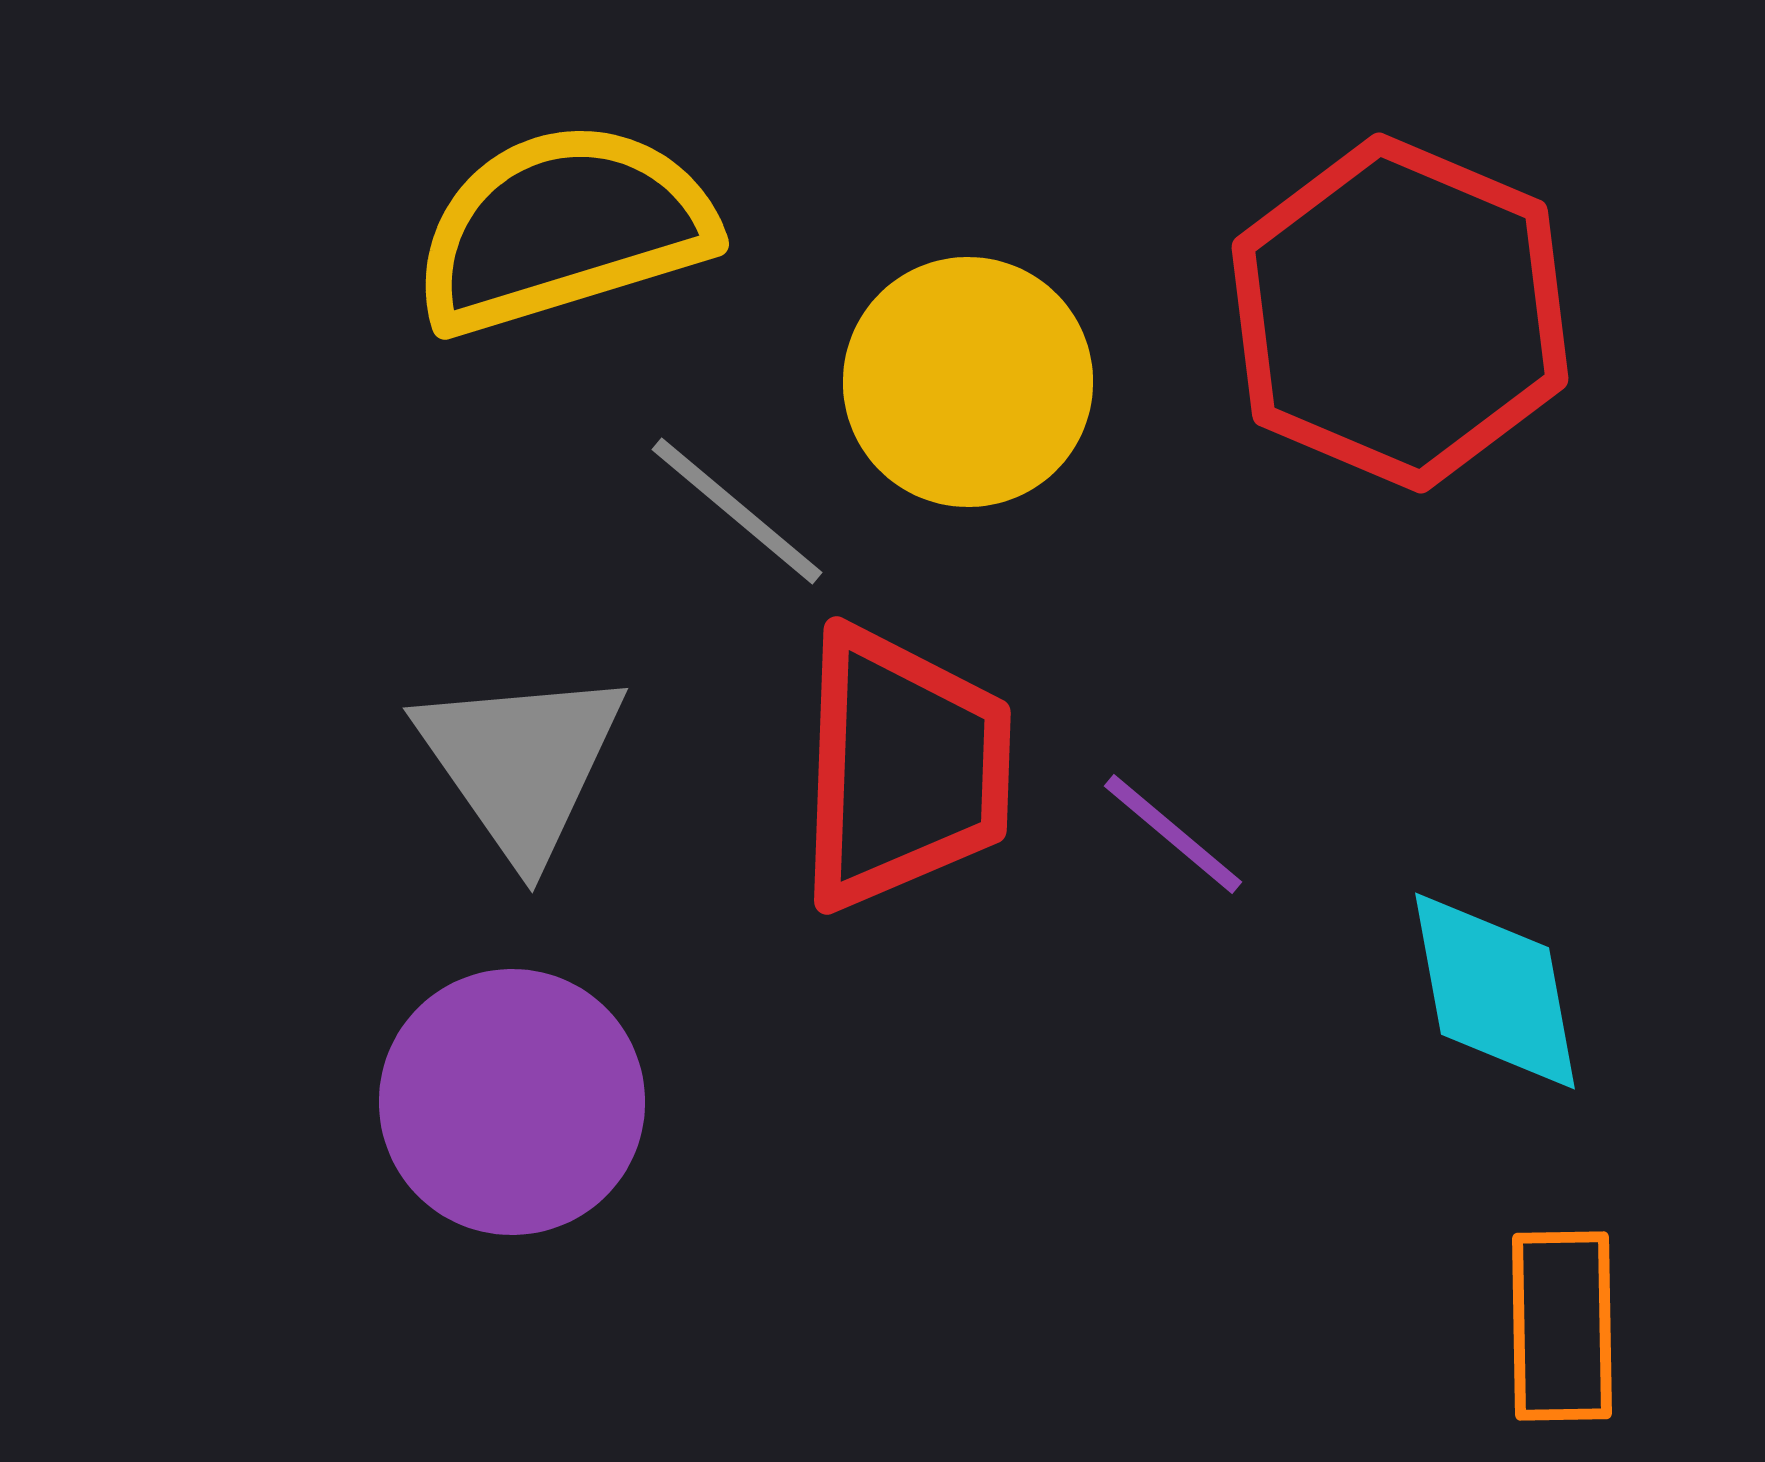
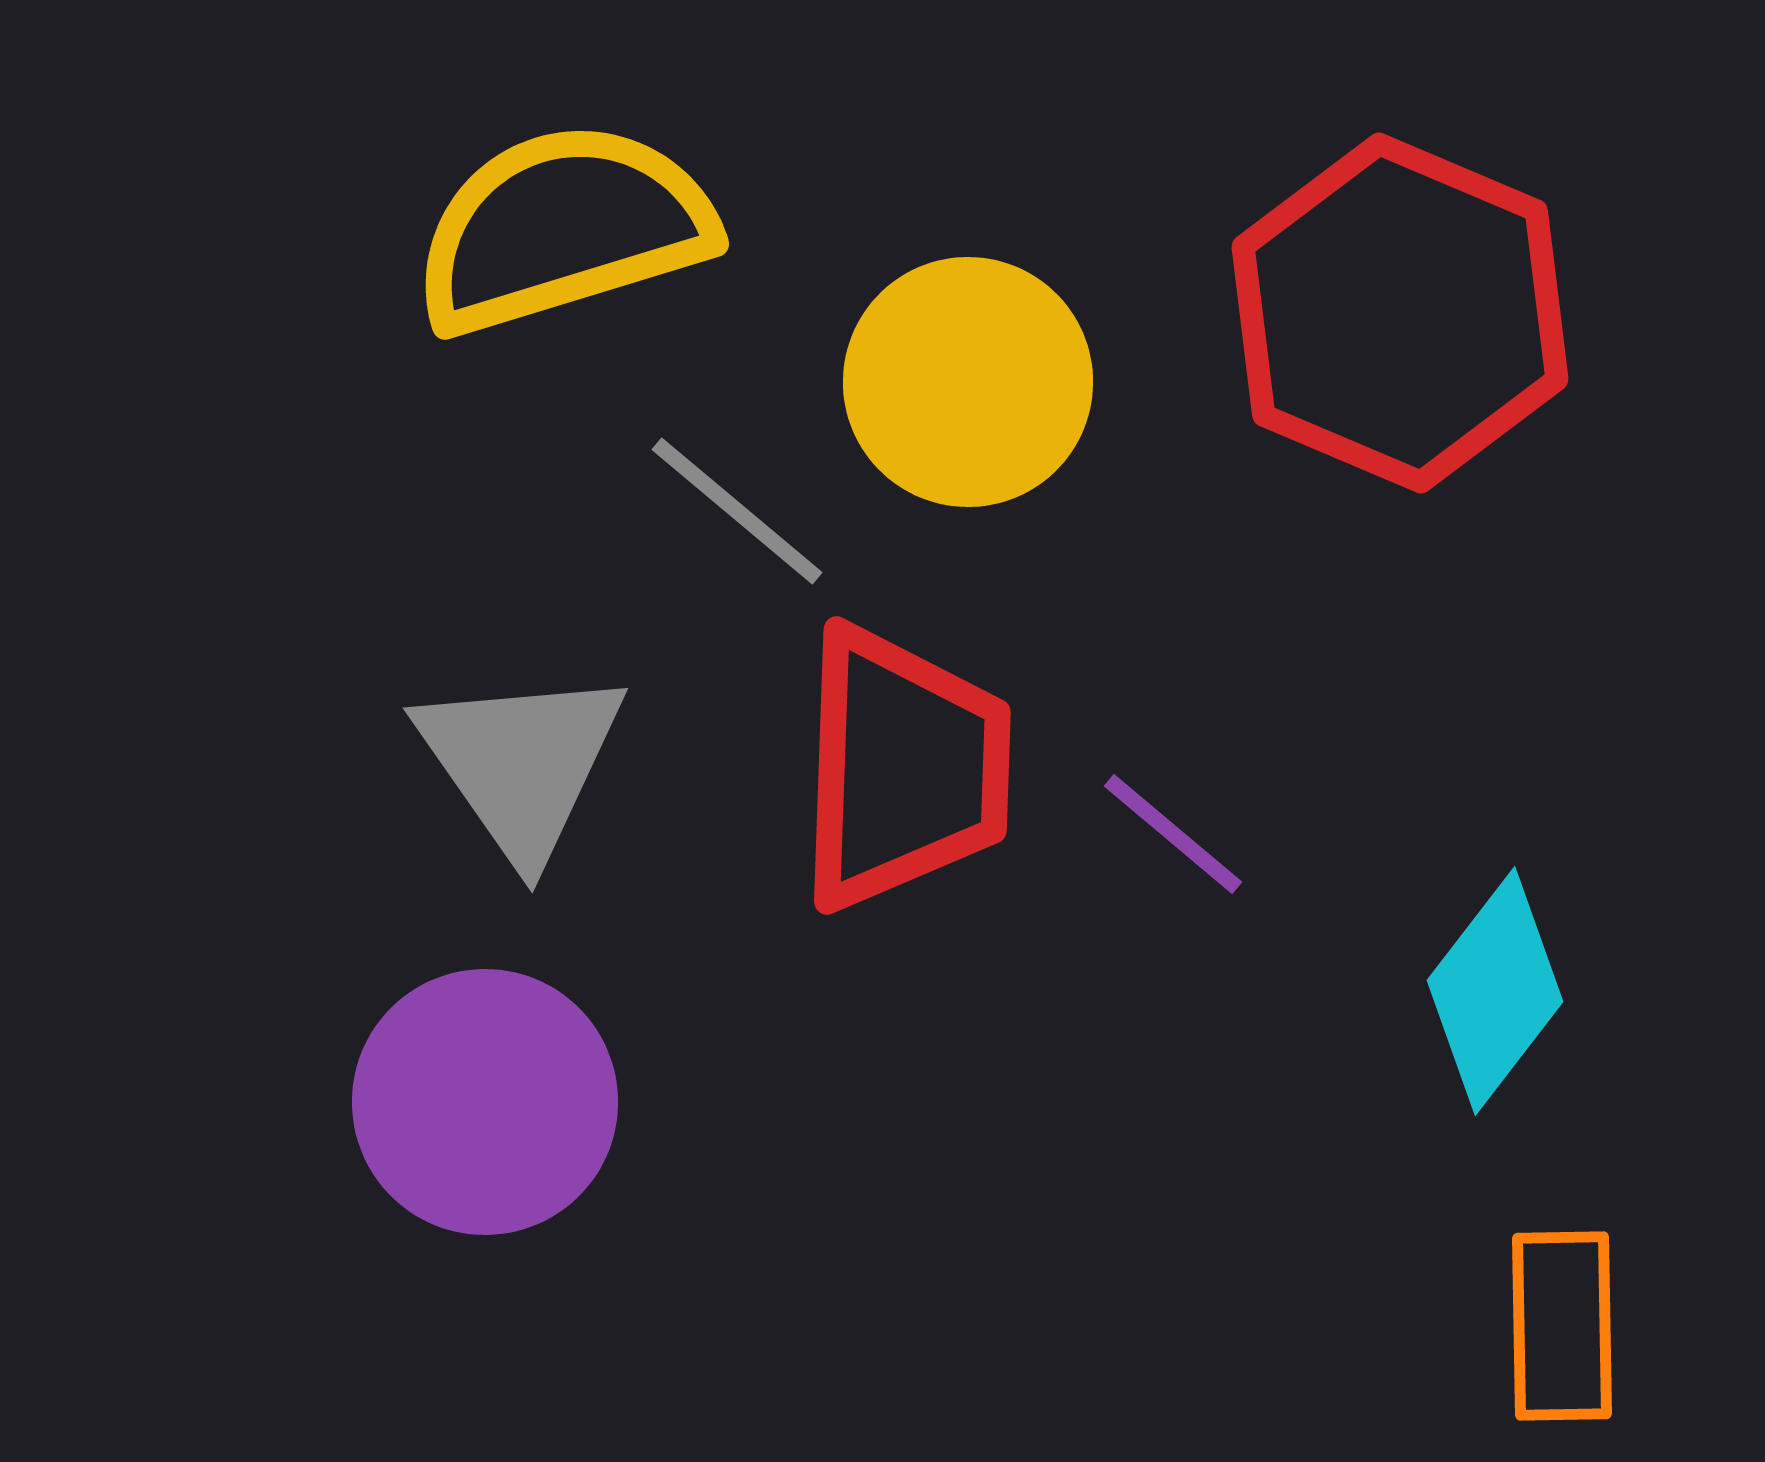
cyan diamond: rotated 48 degrees clockwise
purple circle: moved 27 px left
